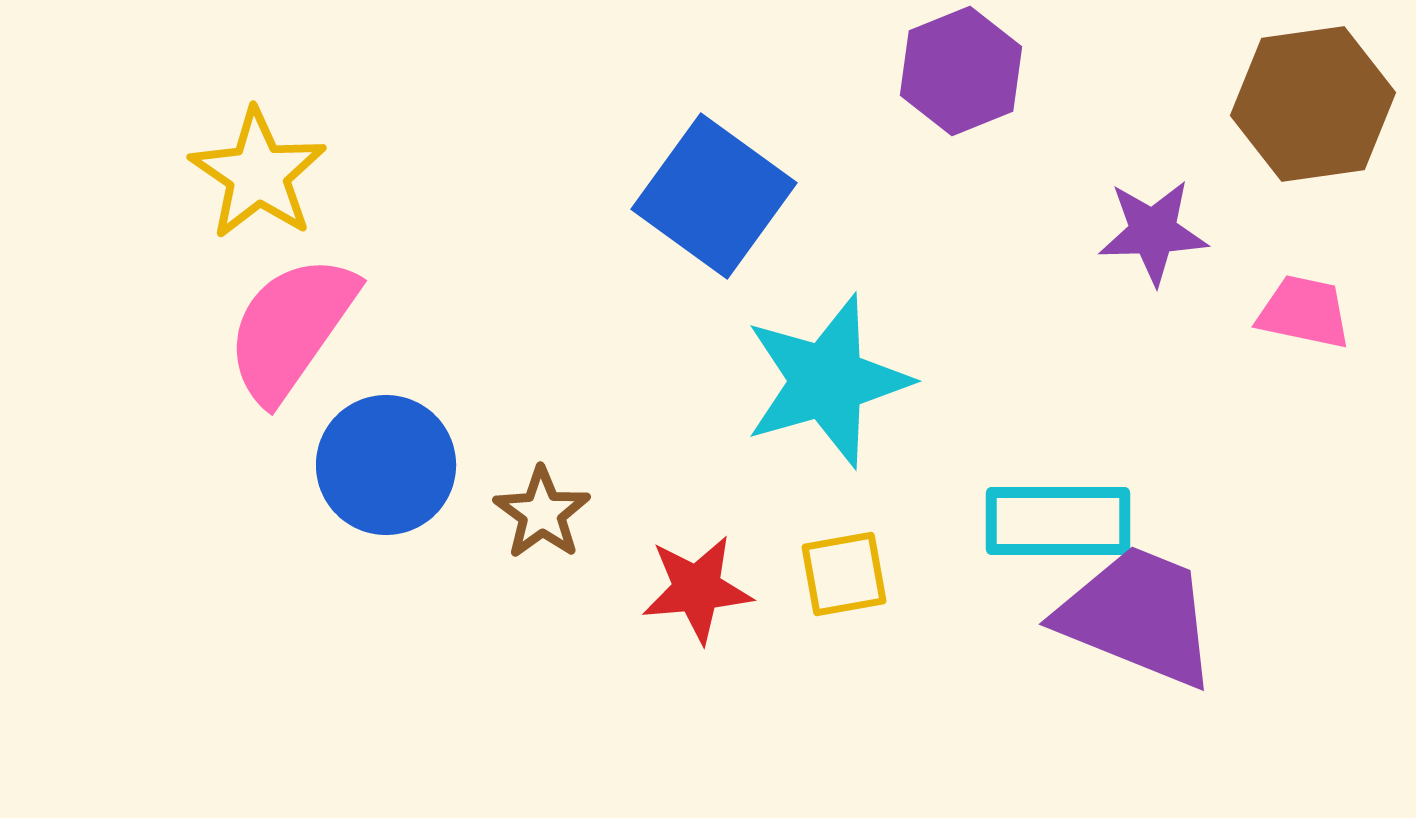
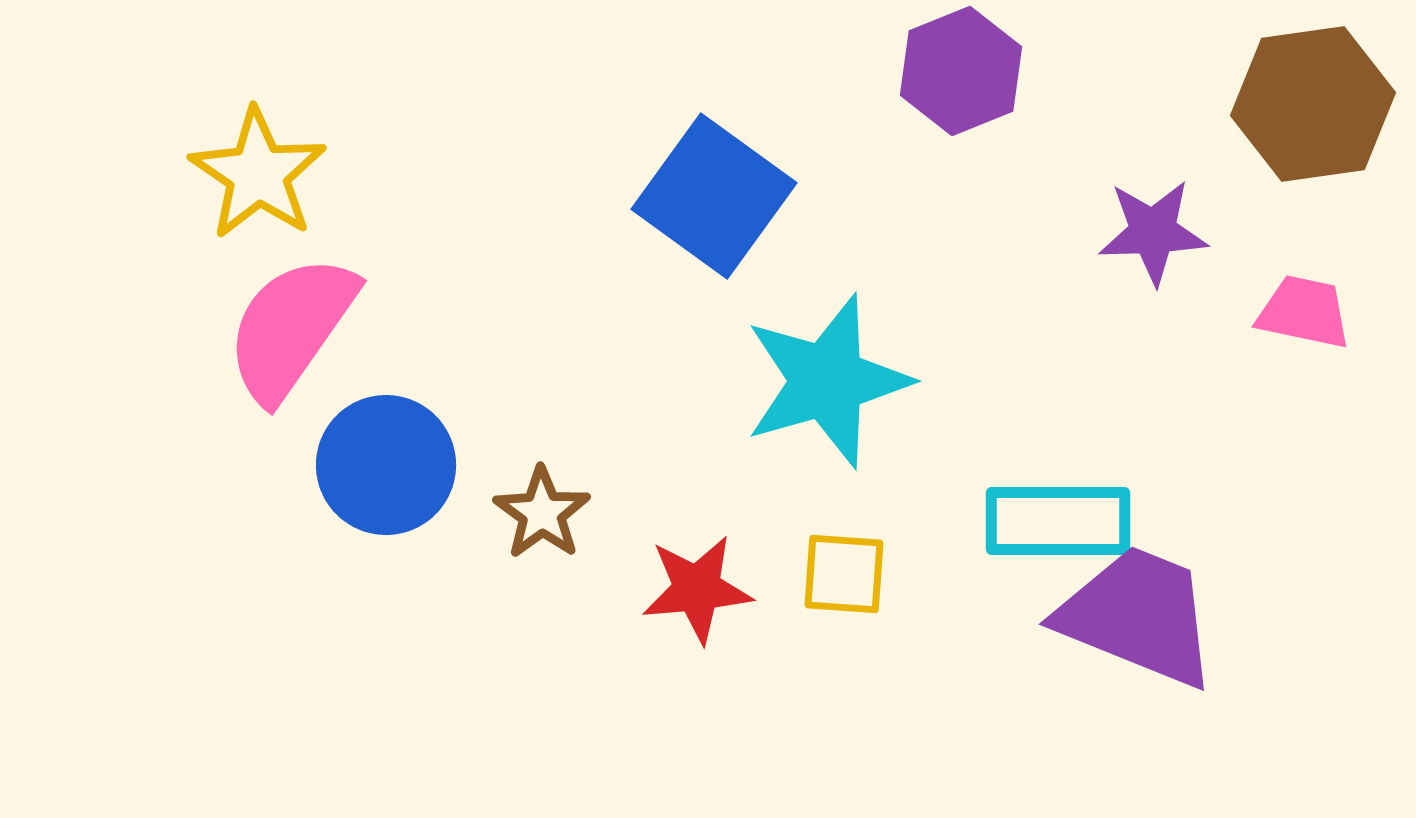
yellow square: rotated 14 degrees clockwise
